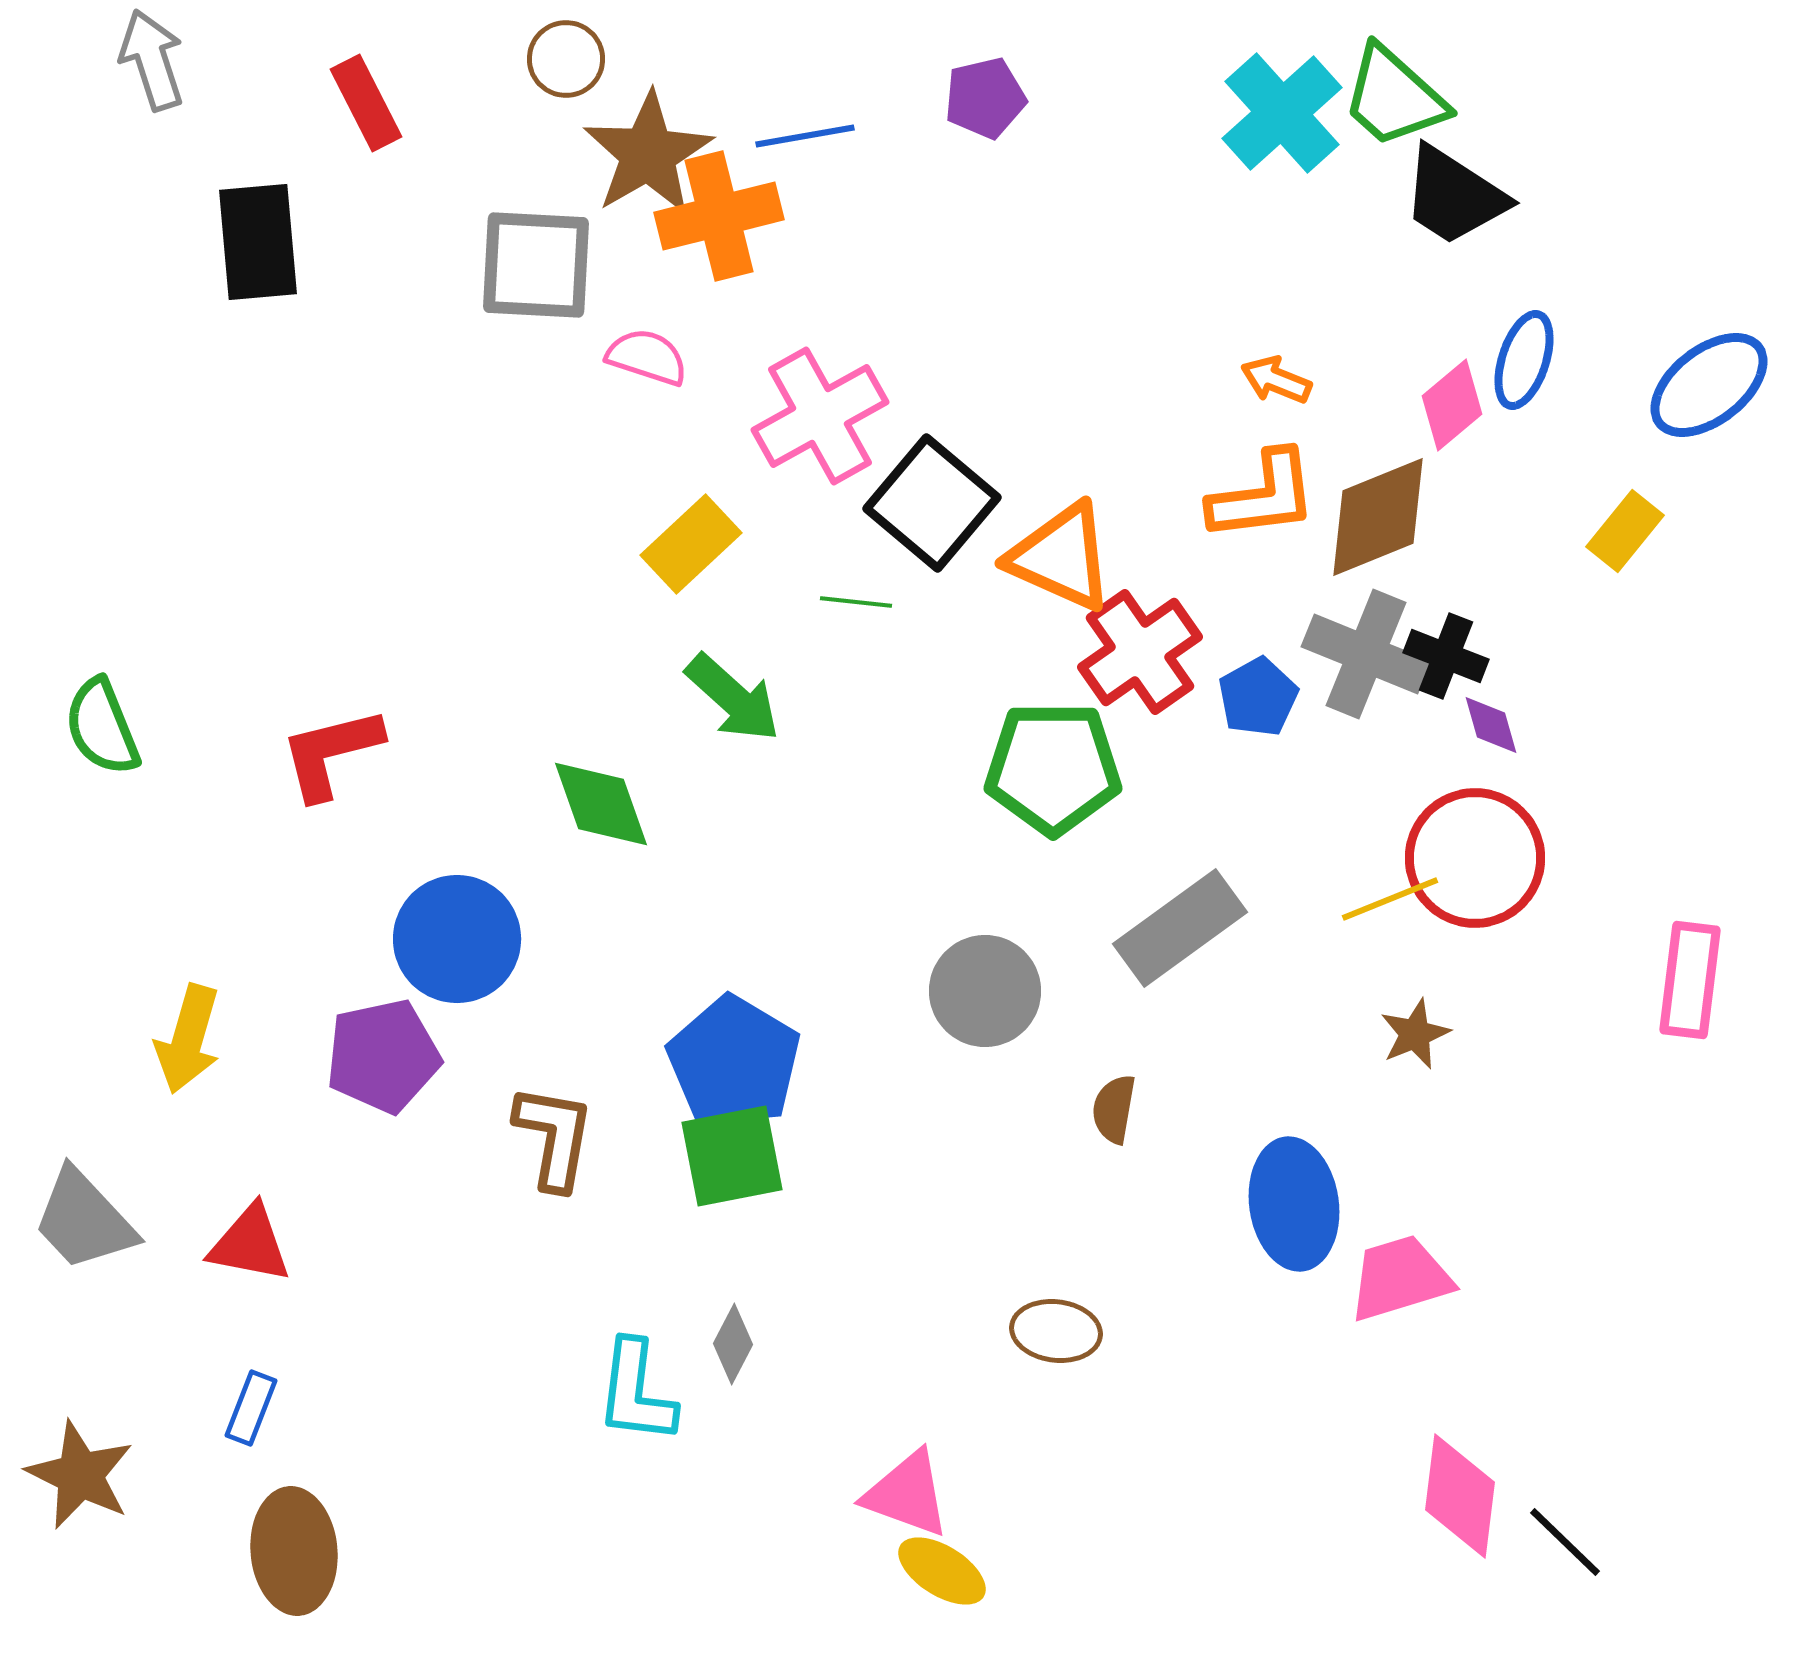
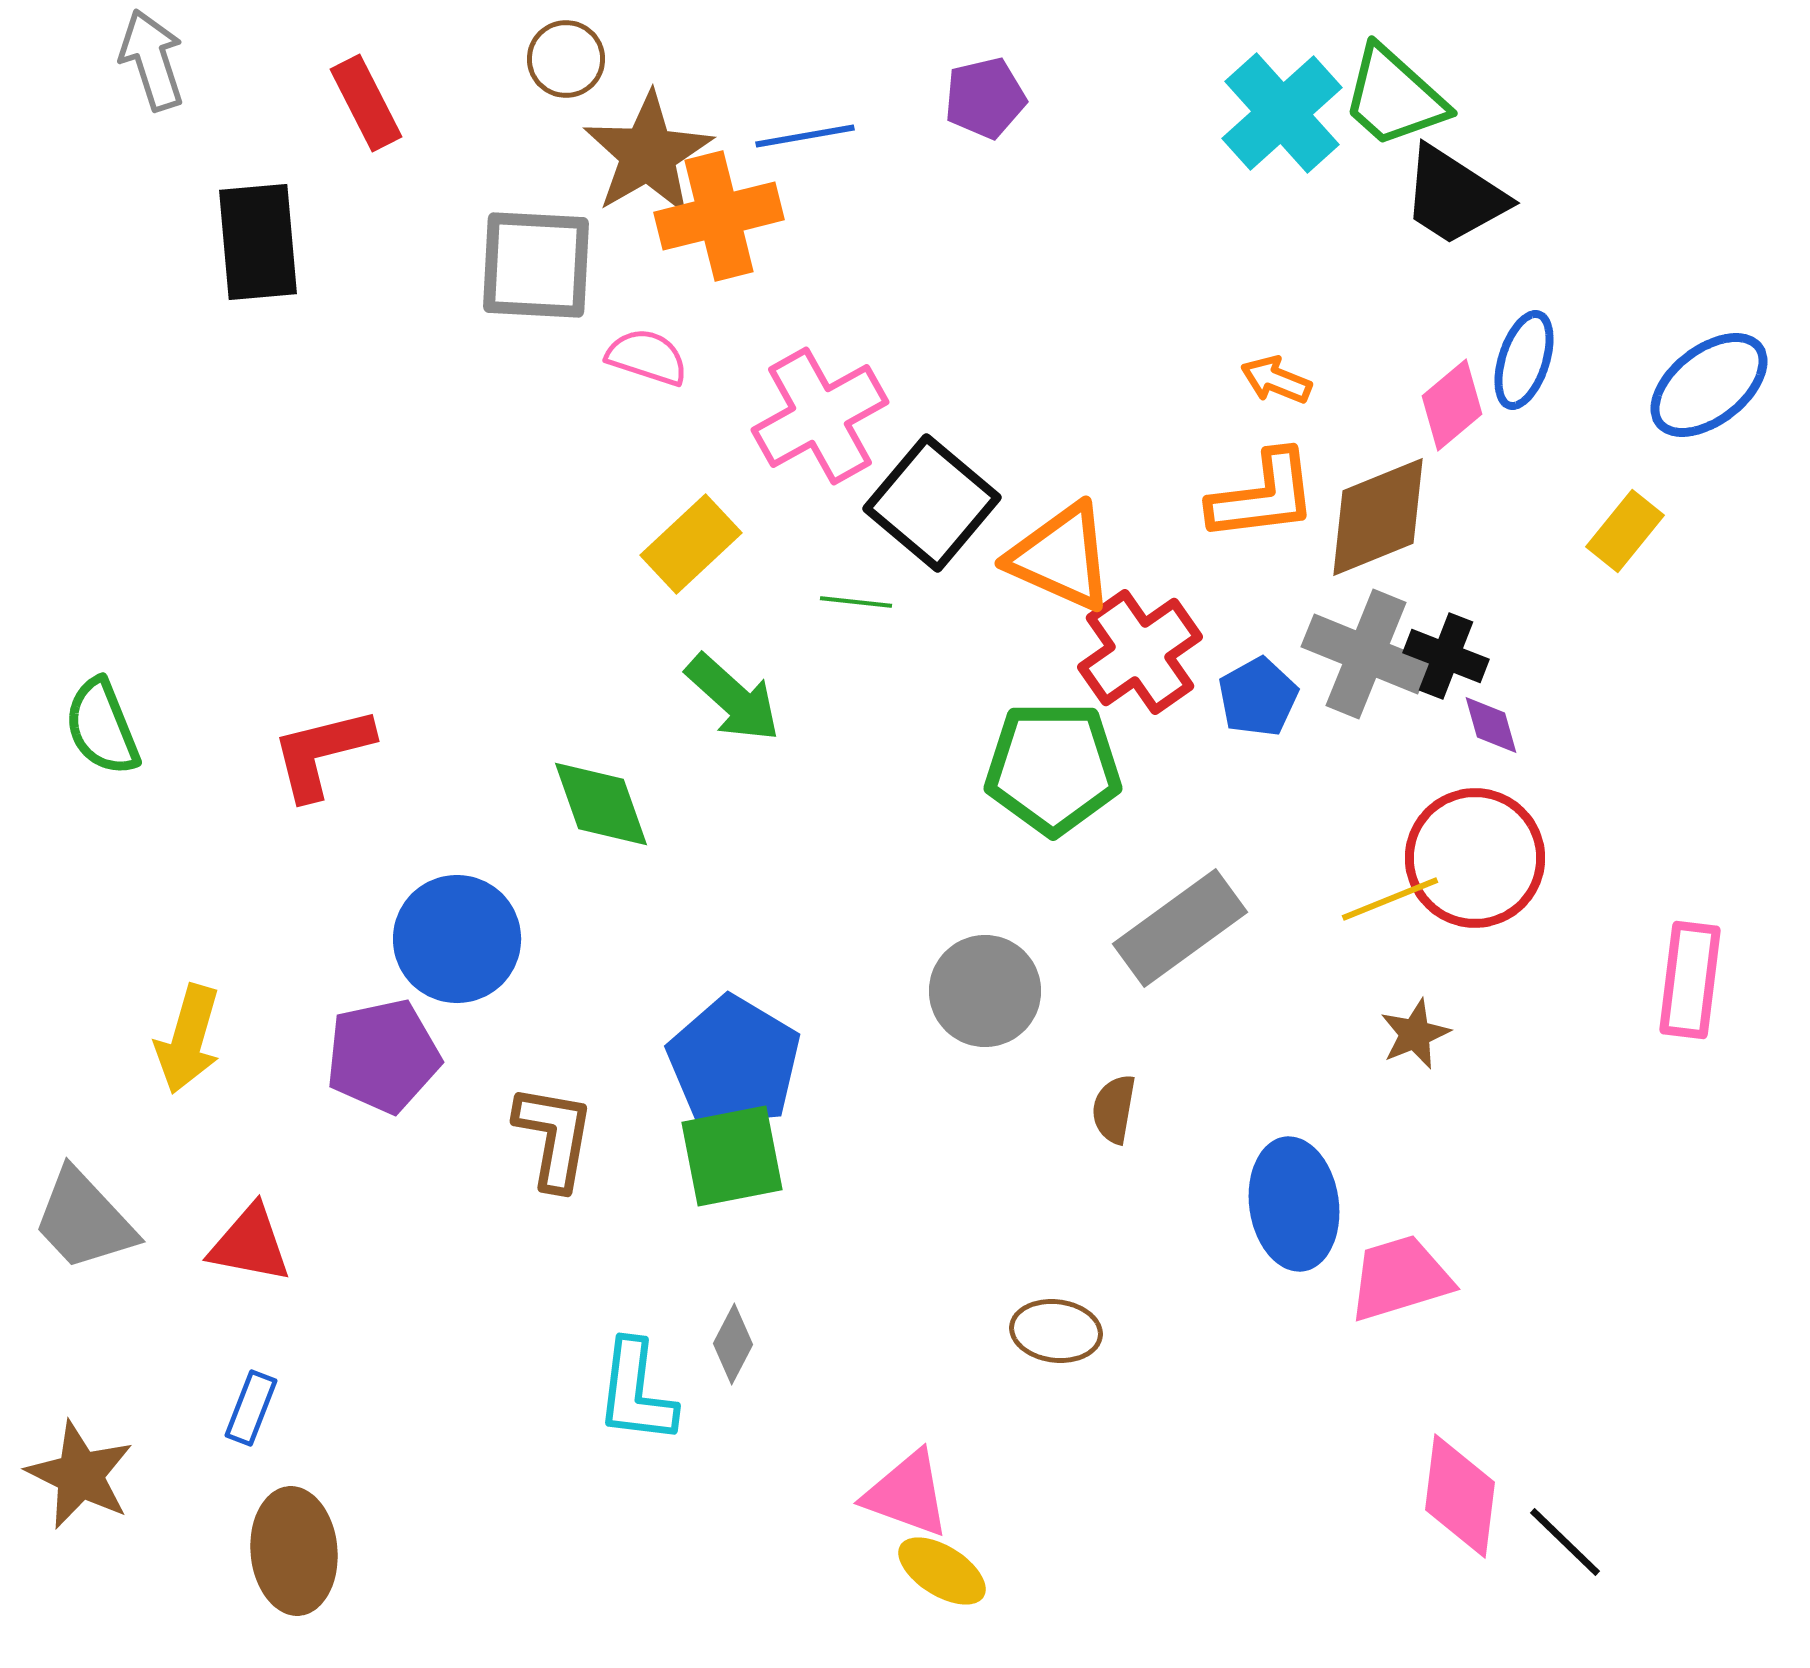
red L-shape at (331, 753): moved 9 px left
